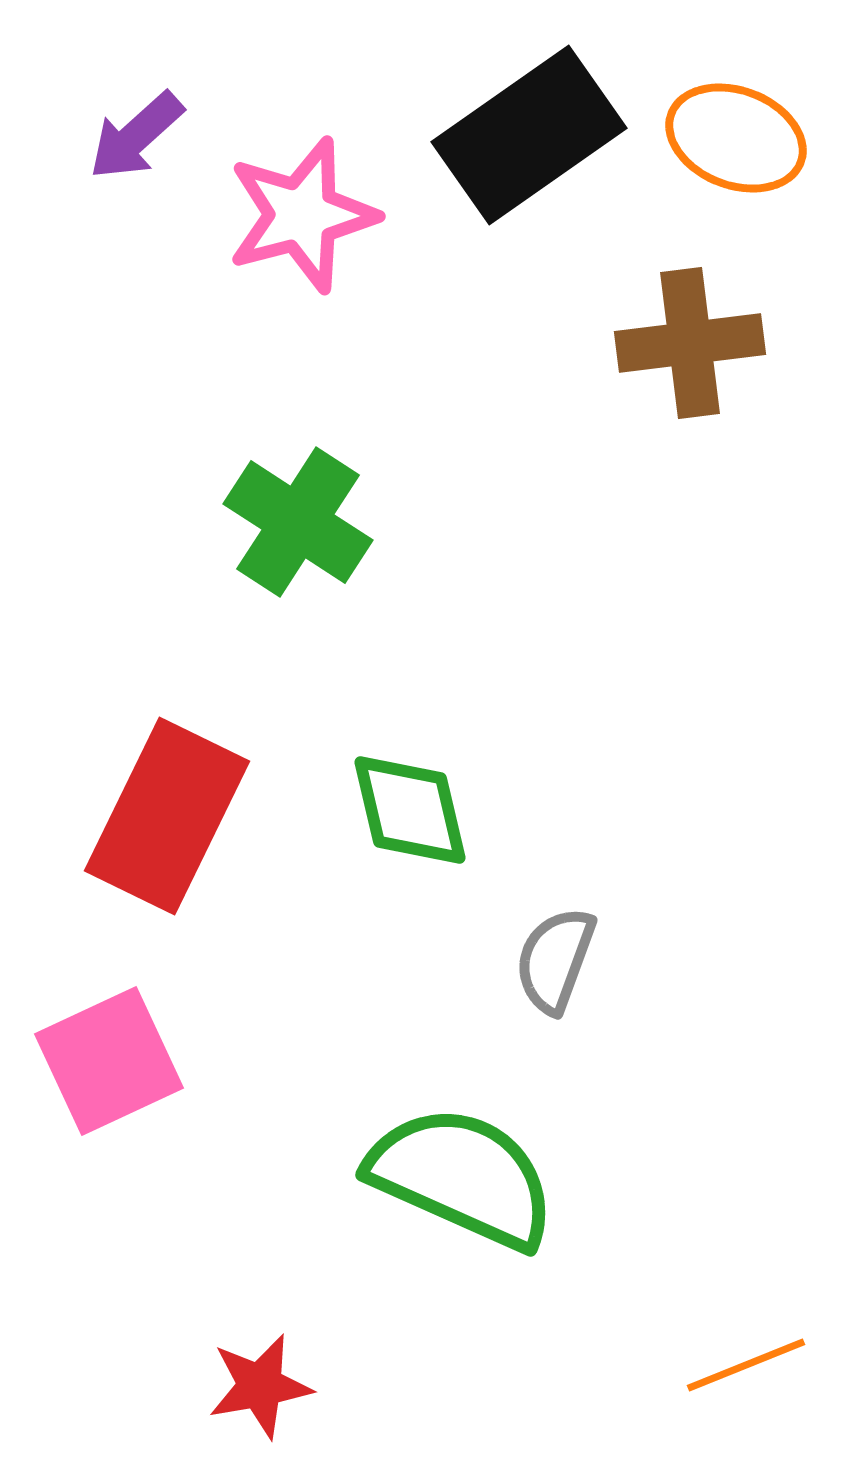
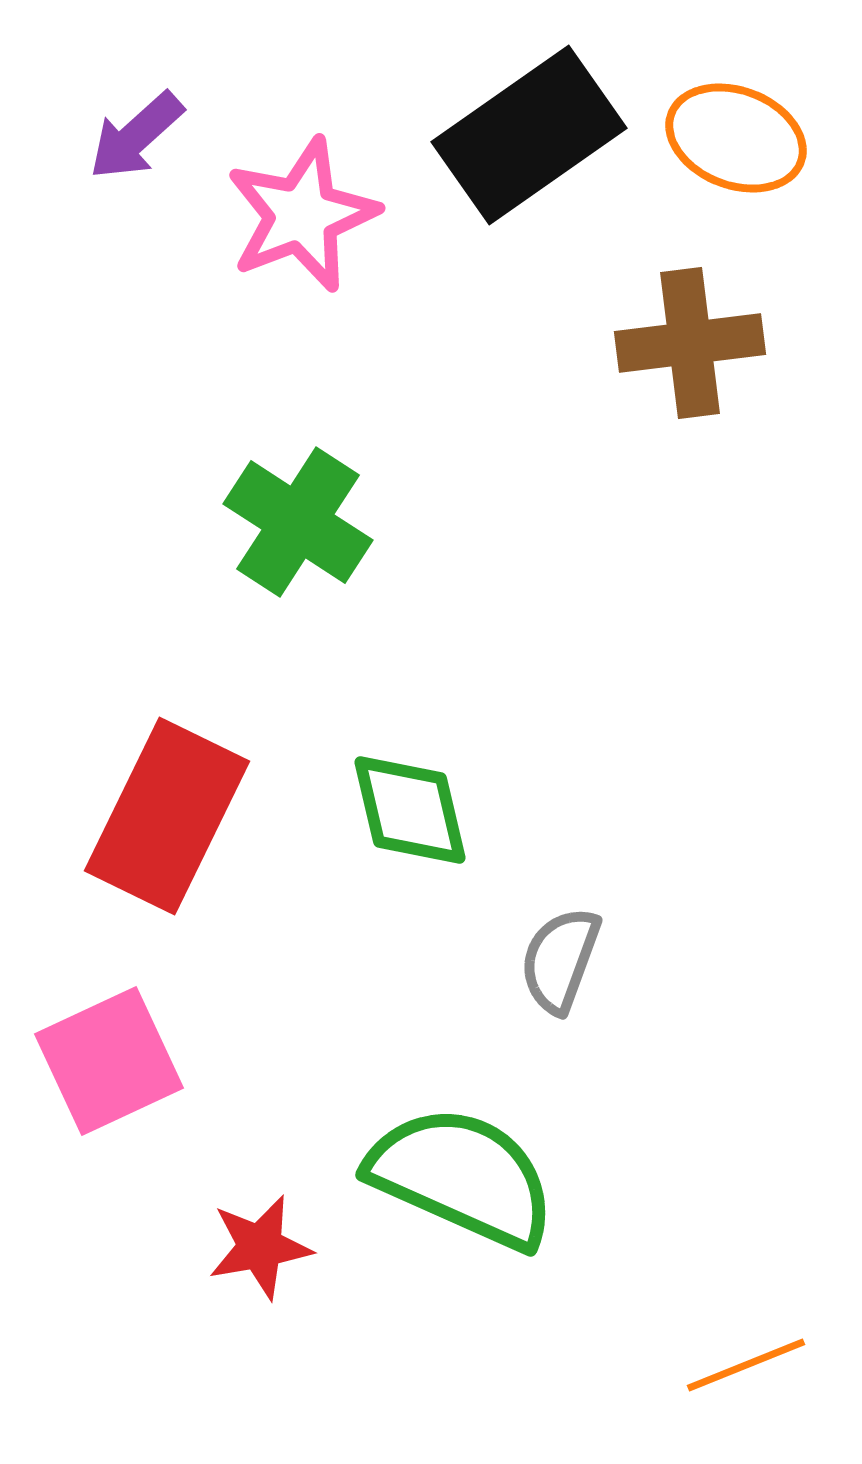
pink star: rotated 6 degrees counterclockwise
gray semicircle: moved 5 px right
red star: moved 139 px up
